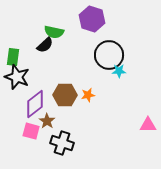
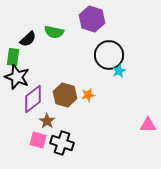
black semicircle: moved 17 px left, 6 px up
cyan star: rotated 24 degrees counterclockwise
brown hexagon: rotated 15 degrees clockwise
purple diamond: moved 2 px left, 5 px up
pink square: moved 7 px right, 9 px down
